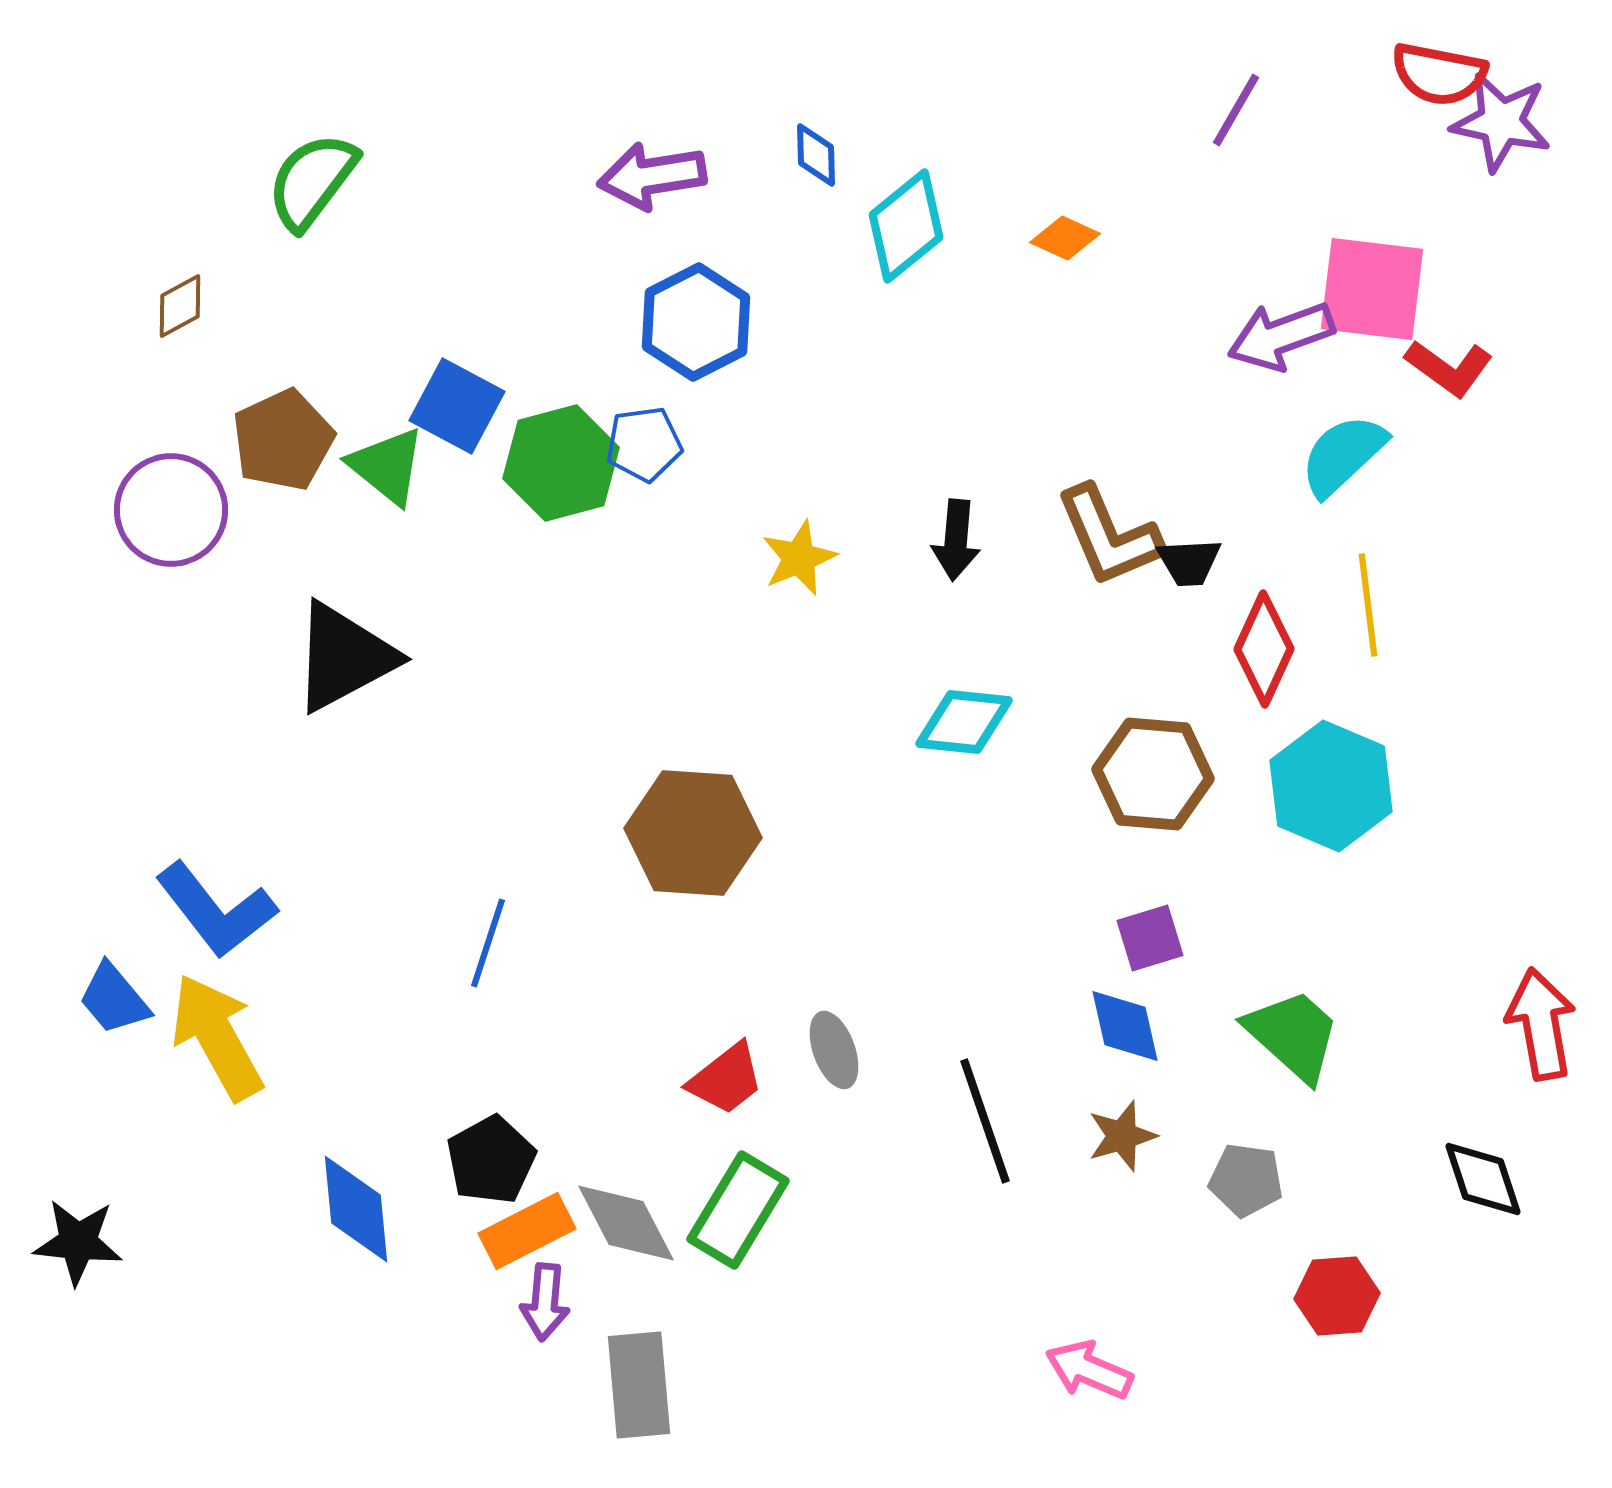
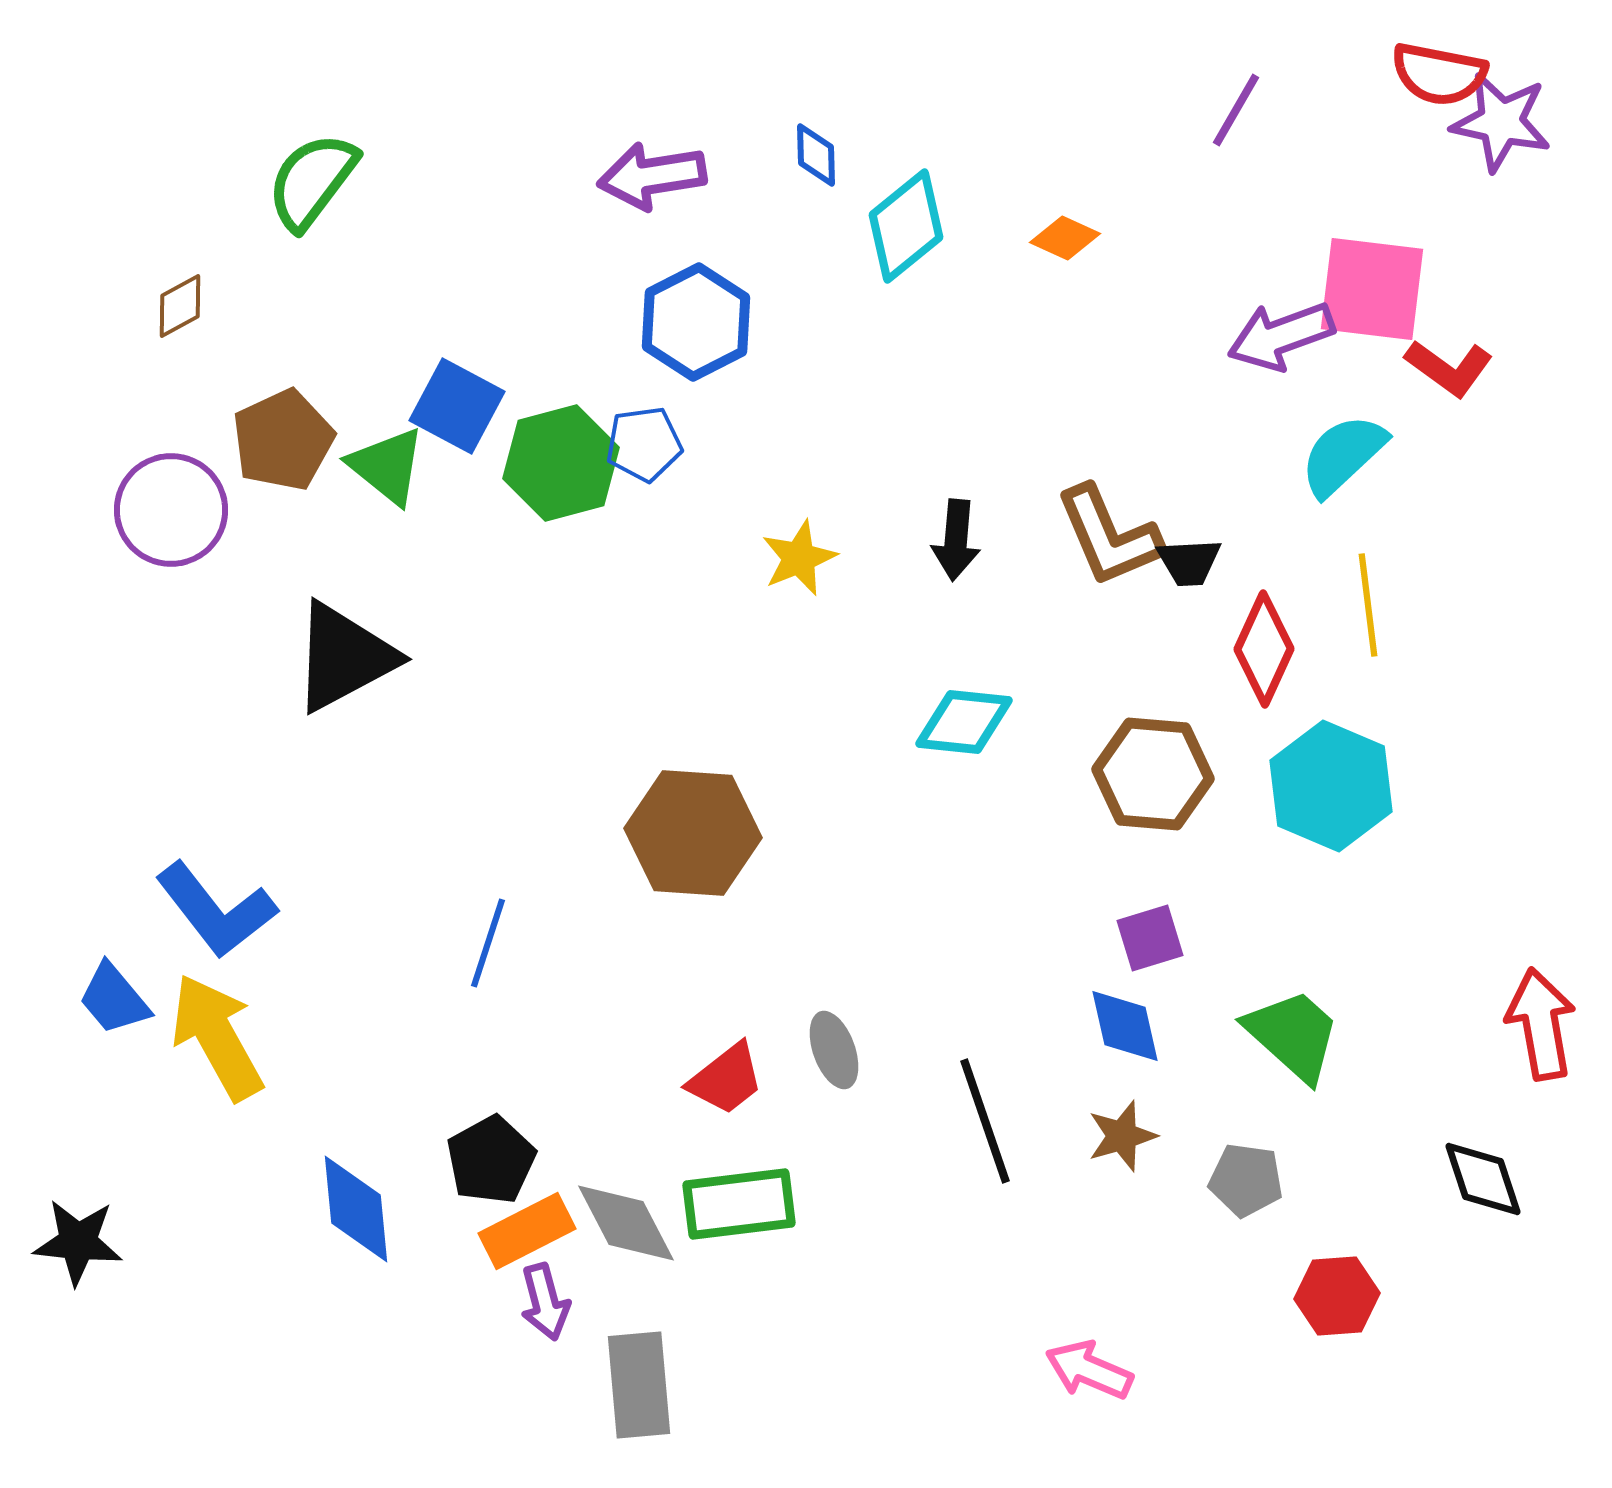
green rectangle at (738, 1210): moved 1 px right, 6 px up; rotated 52 degrees clockwise
purple arrow at (545, 1302): rotated 20 degrees counterclockwise
